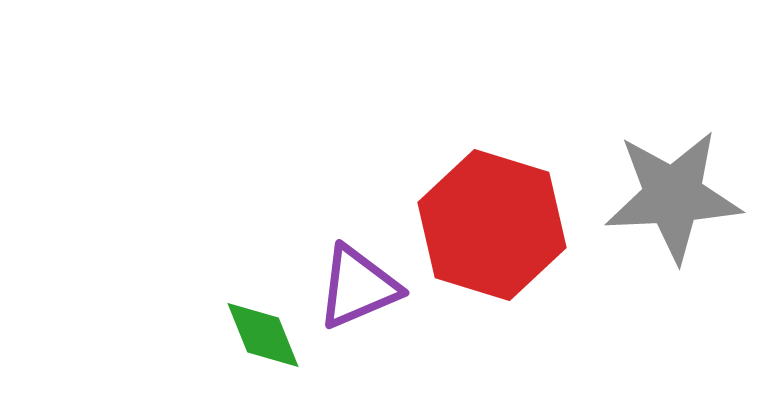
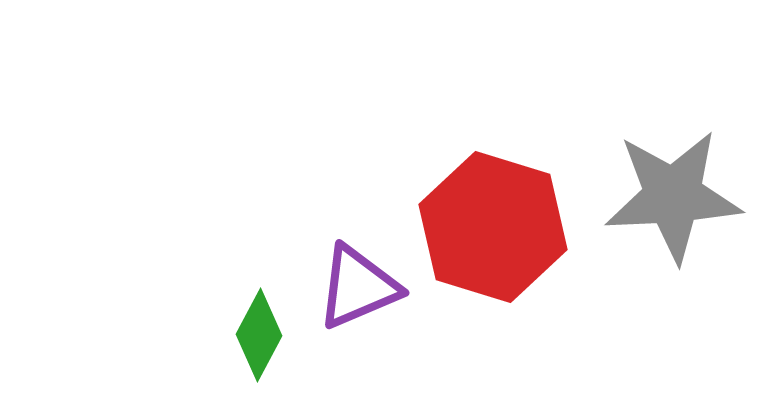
red hexagon: moved 1 px right, 2 px down
green diamond: moved 4 px left; rotated 50 degrees clockwise
